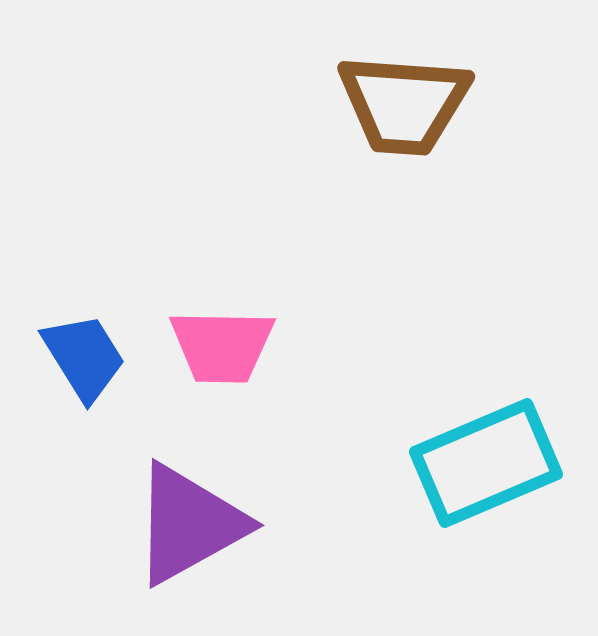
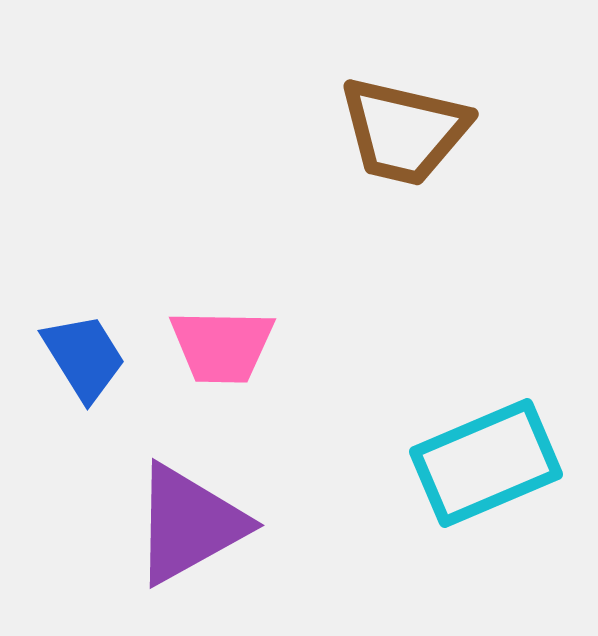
brown trapezoid: moved 27 px down; rotated 9 degrees clockwise
